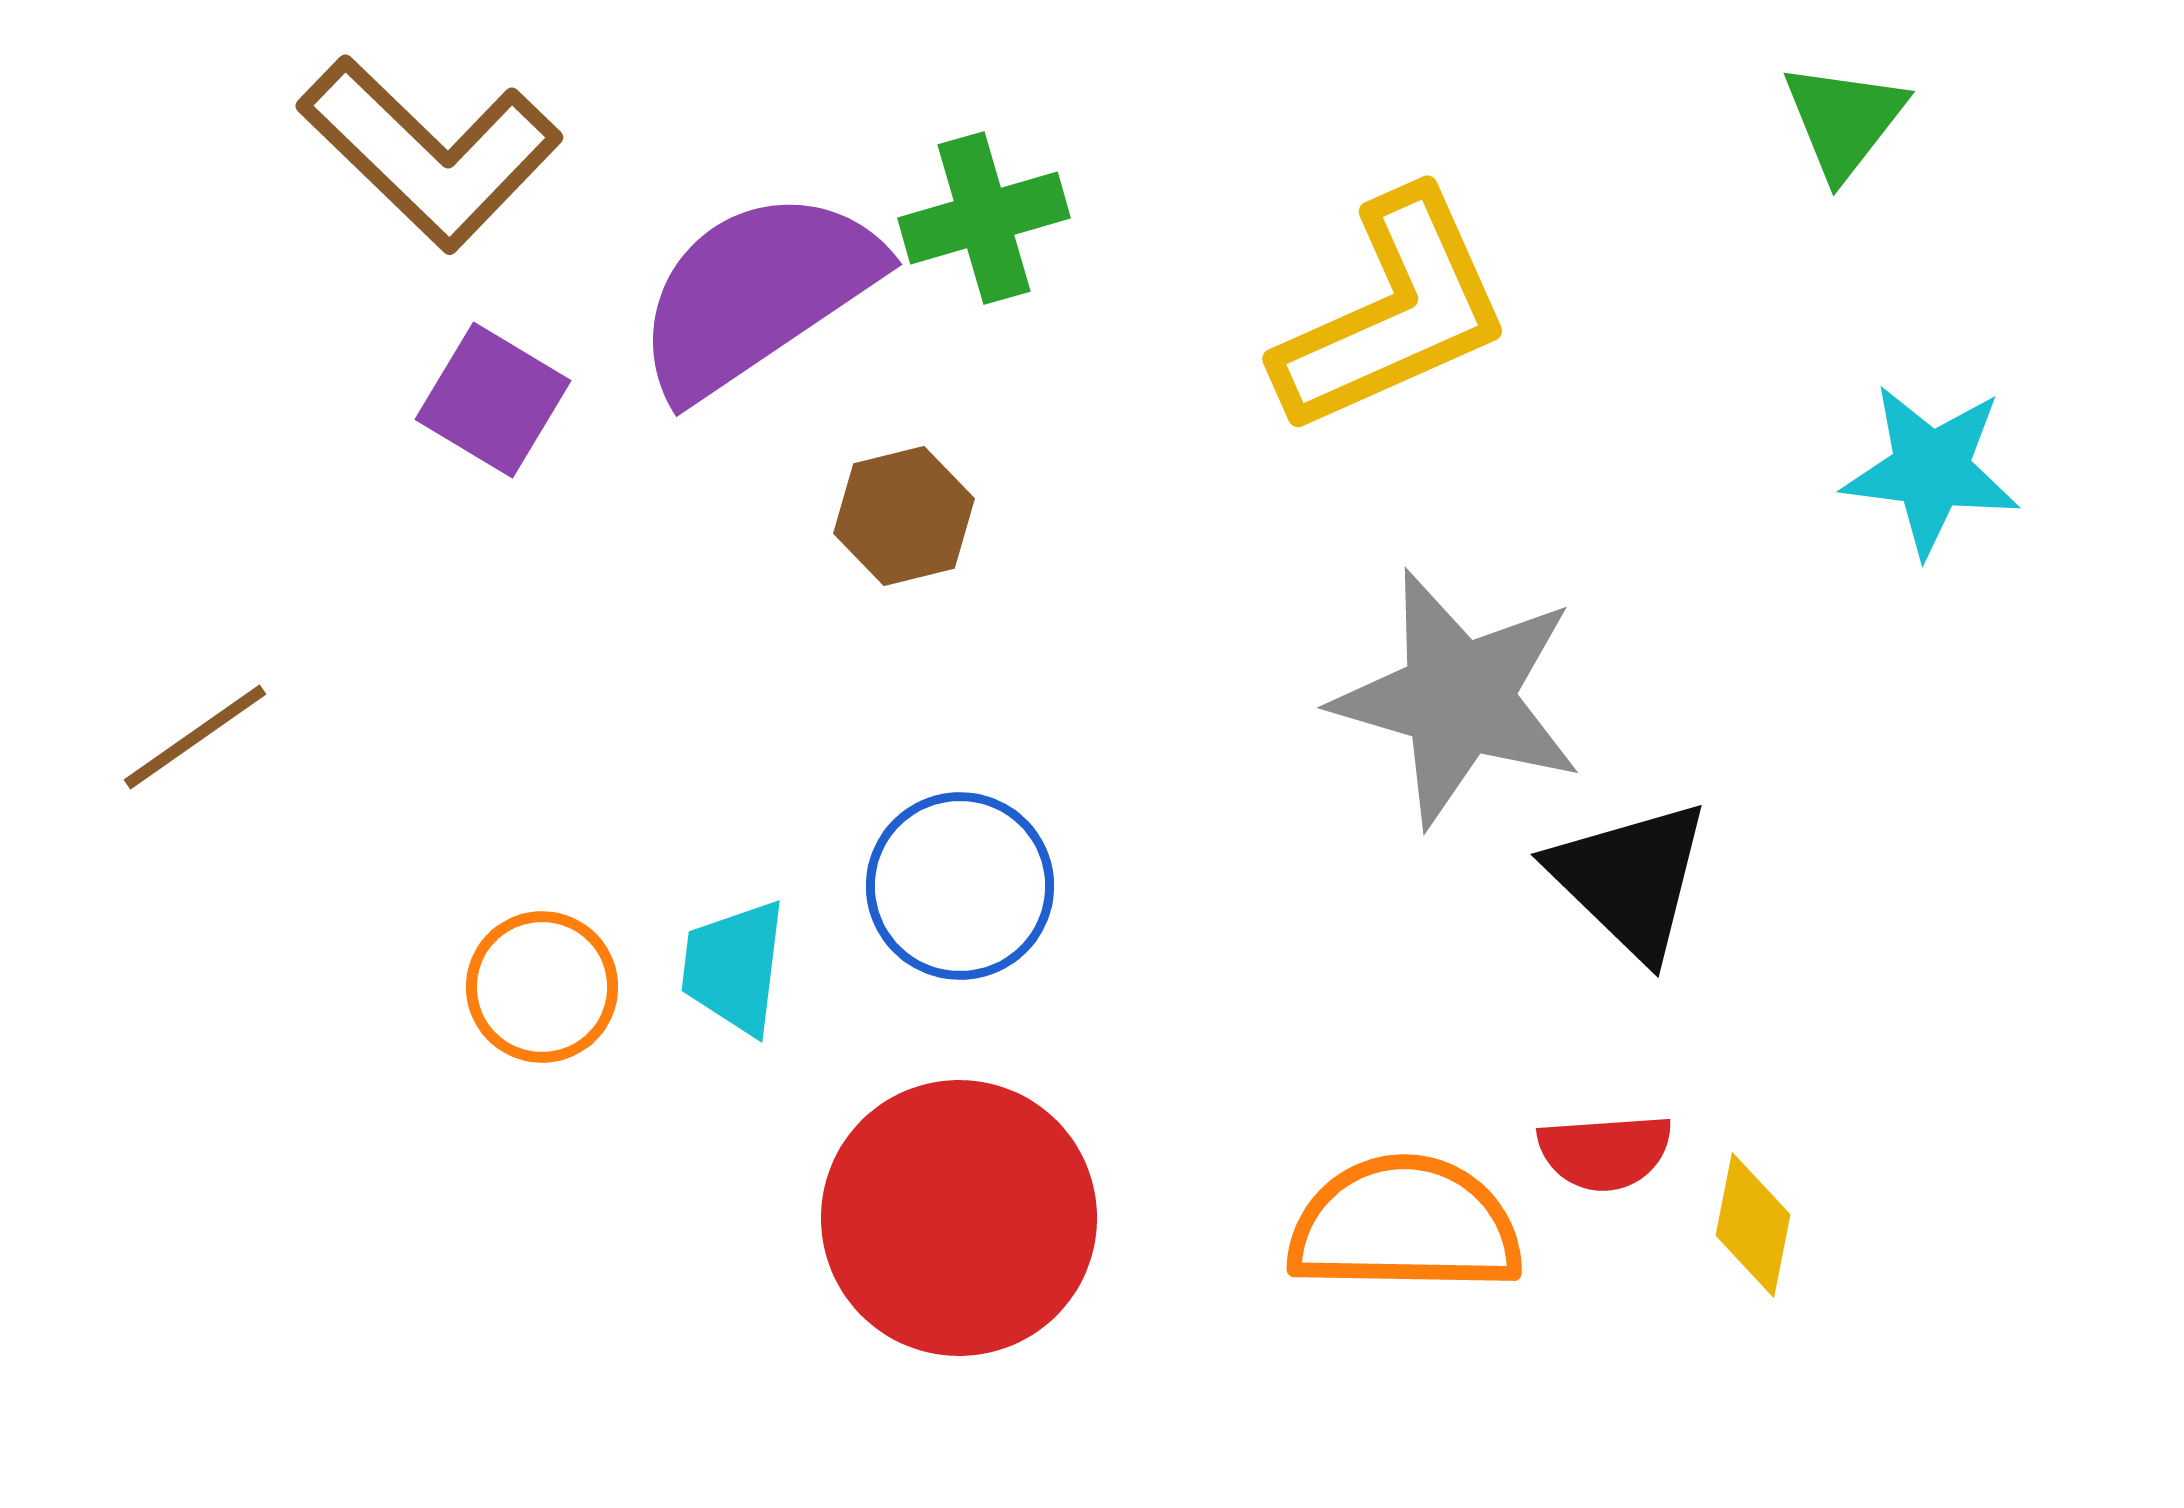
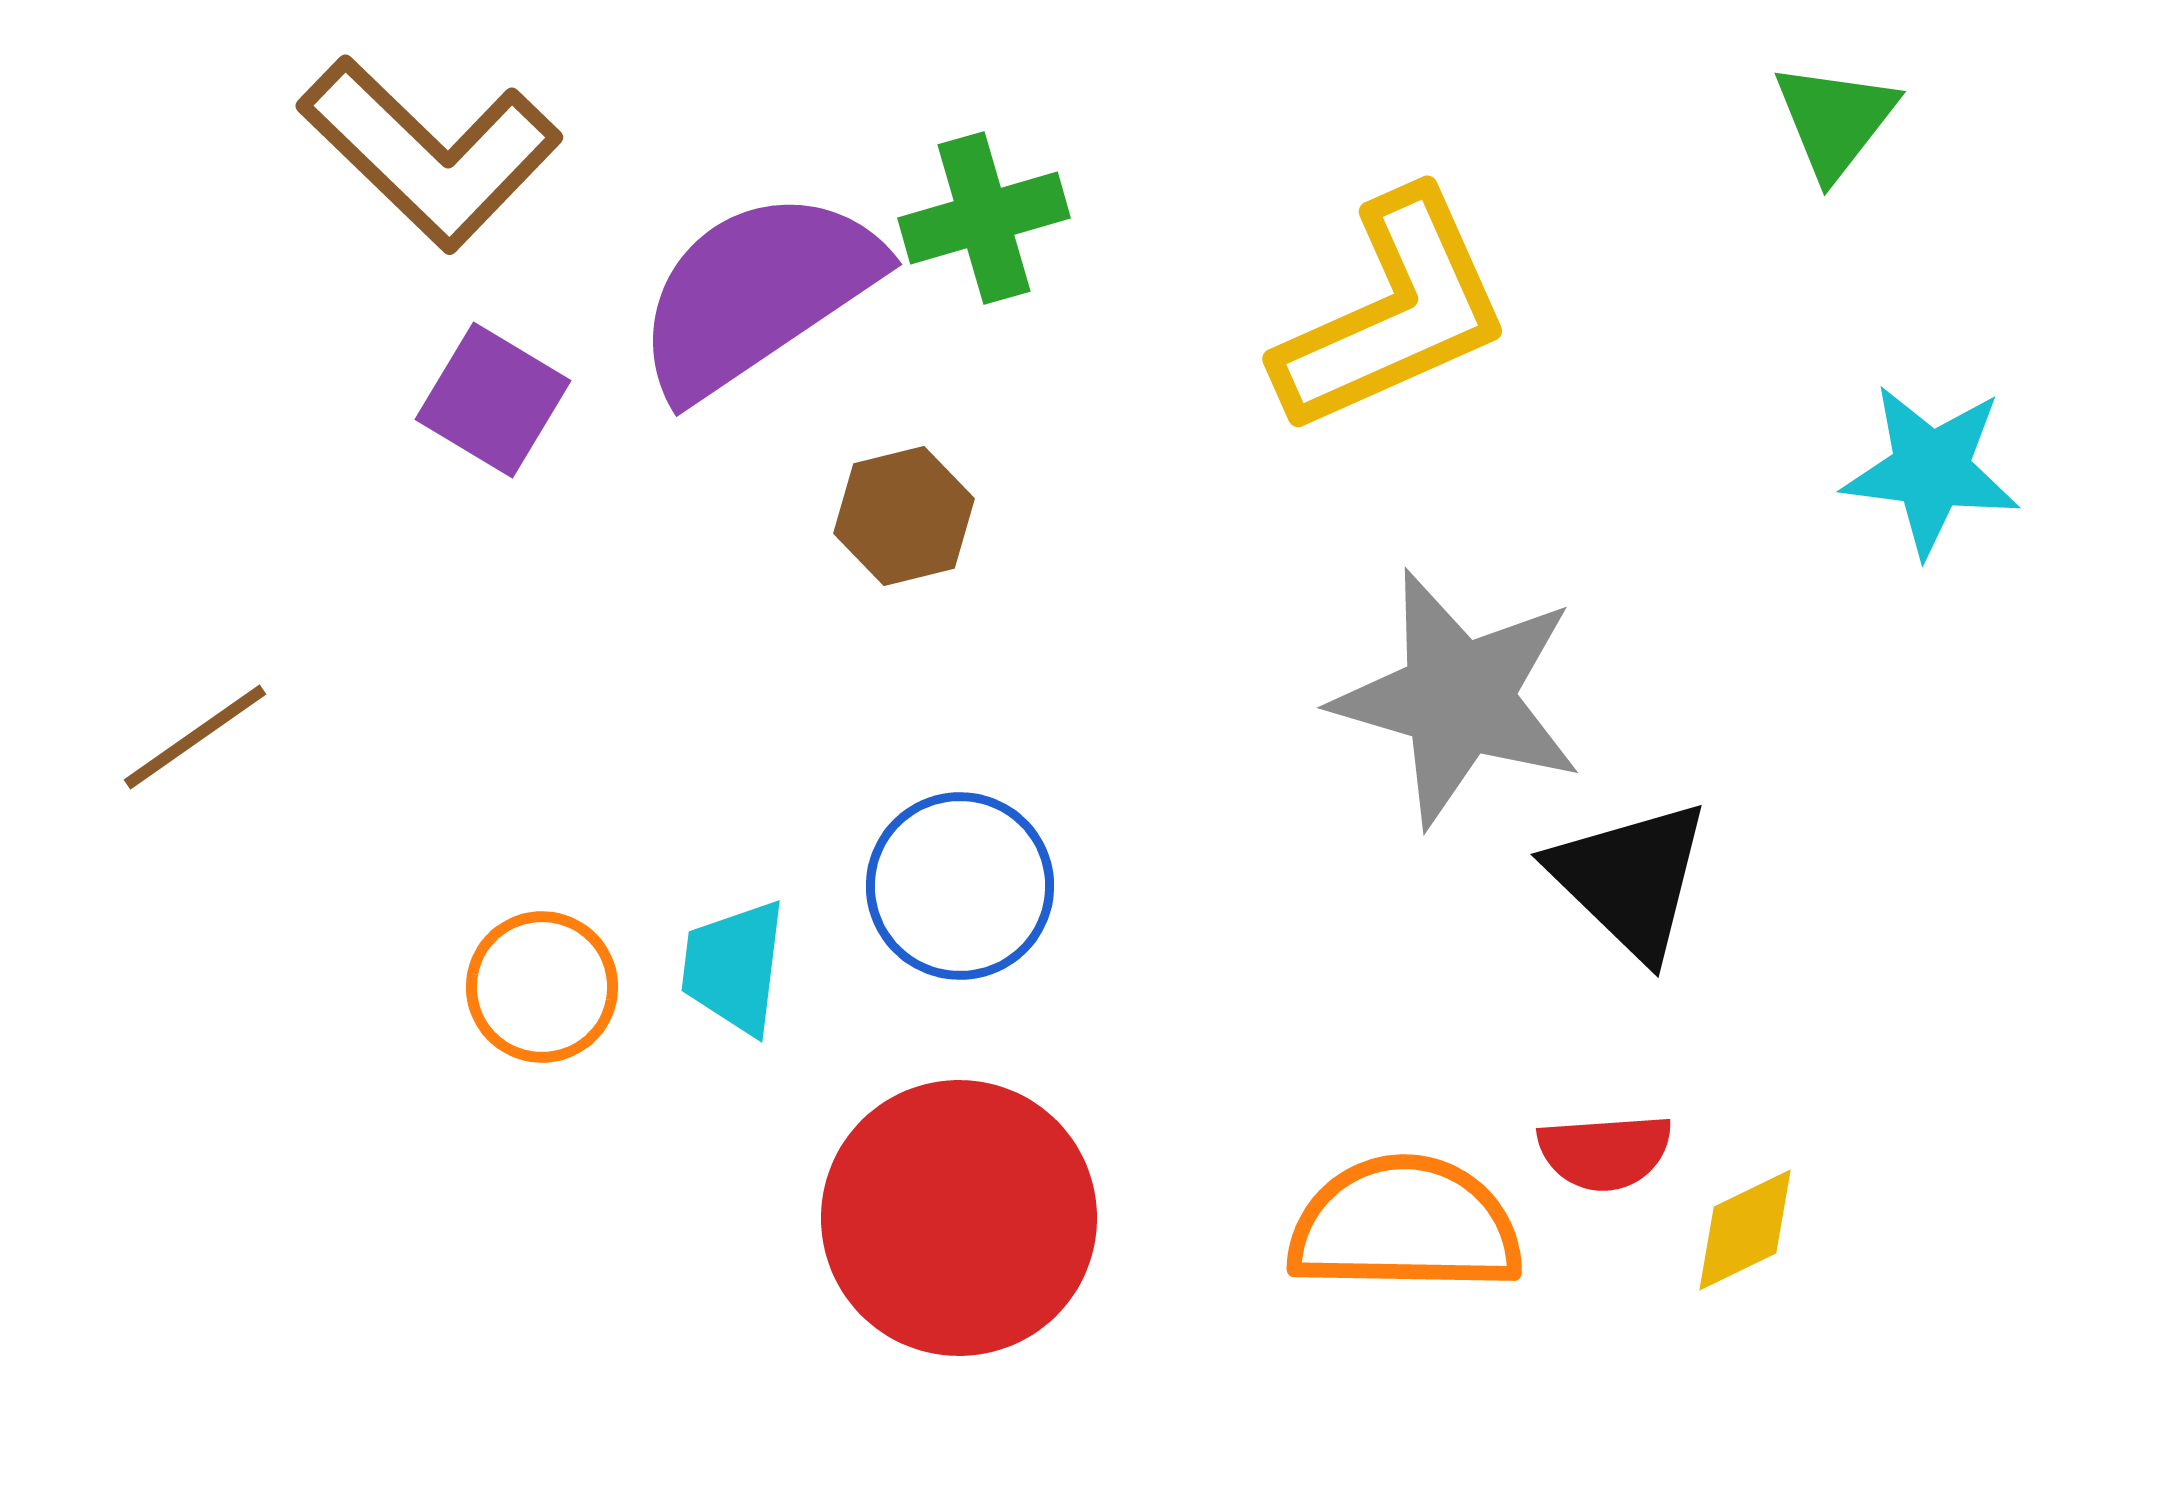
green triangle: moved 9 px left
yellow diamond: moved 8 px left, 5 px down; rotated 53 degrees clockwise
